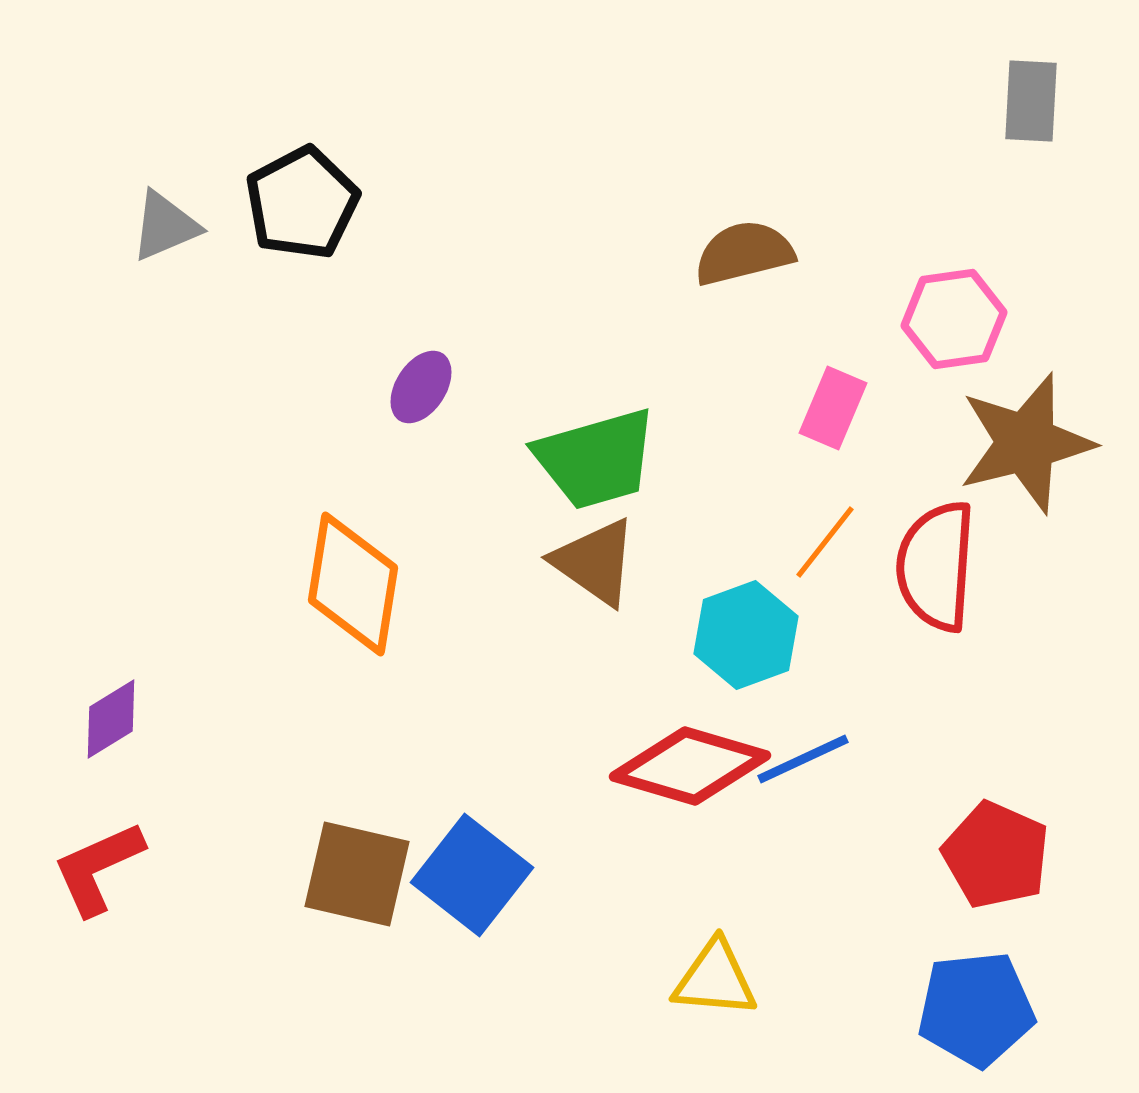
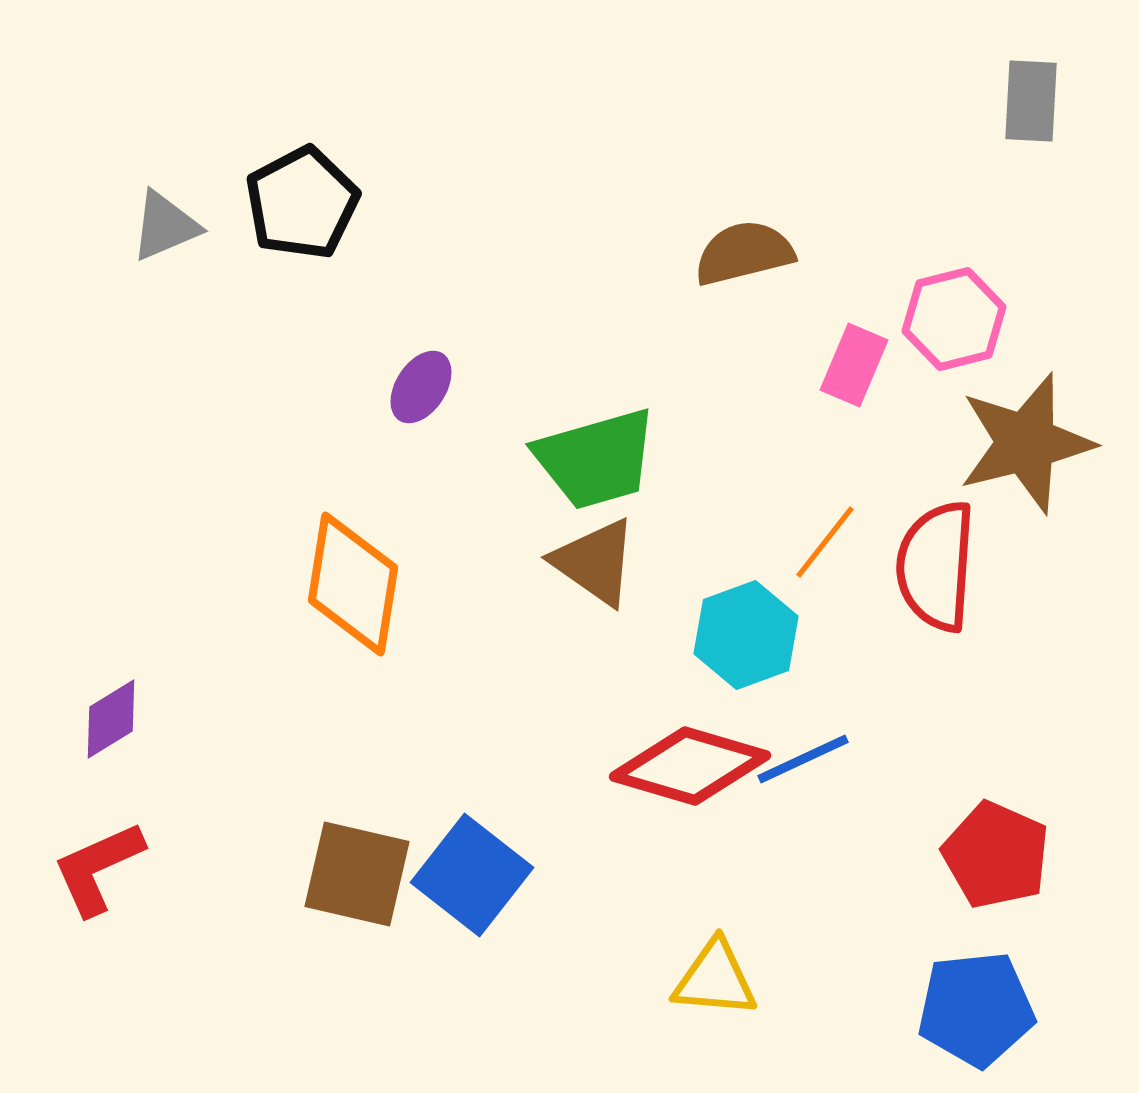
pink hexagon: rotated 6 degrees counterclockwise
pink rectangle: moved 21 px right, 43 px up
